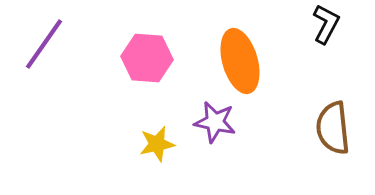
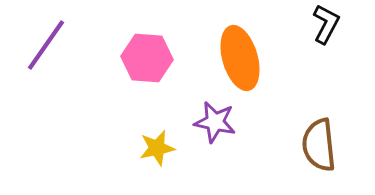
purple line: moved 2 px right, 1 px down
orange ellipse: moved 3 px up
brown semicircle: moved 14 px left, 17 px down
yellow star: moved 4 px down
